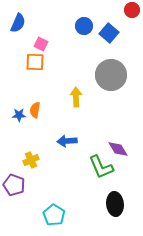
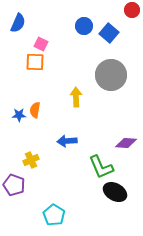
purple diamond: moved 8 px right, 6 px up; rotated 55 degrees counterclockwise
black ellipse: moved 12 px up; rotated 55 degrees counterclockwise
